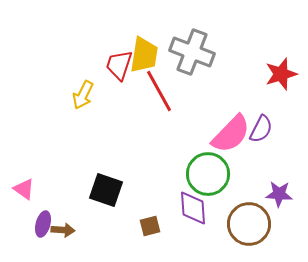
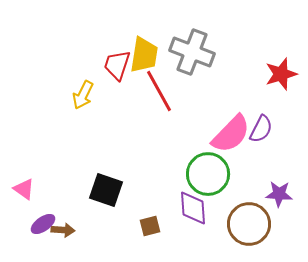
red trapezoid: moved 2 px left
purple ellipse: rotated 40 degrees clockwise
